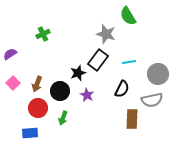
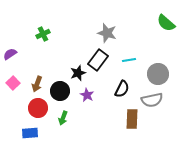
green semicircle: moved 38 px right, 7 px down; rotated 18 degrees counterclockwise
gray star: moved 1 px right, 1 px up
cyan line: moved 2 px up
